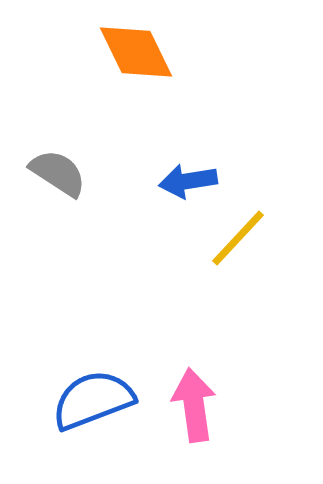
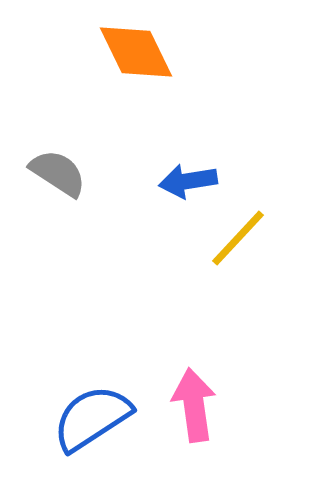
blue semicircle: moved 1 px left, 18 px down; rotated 12 degrees counterclockwise
